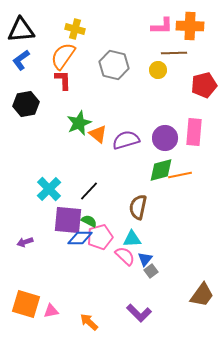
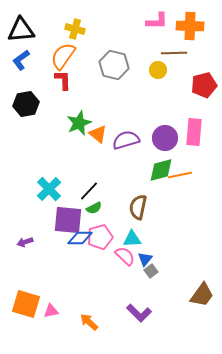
pink L-shape: moved 5 px left, 5 px up
green semicircle: moved 5 px right, 13 px up; rotated 126 degrees clockwise
